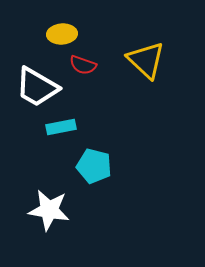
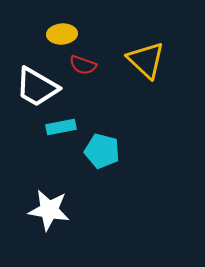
cyan pentagon: moved 8 px right, 15 px up
